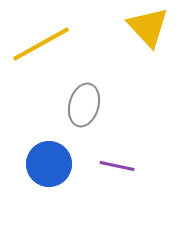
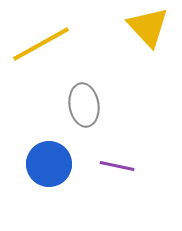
gray ellipse: rotated 24 degrees counterclockwise
